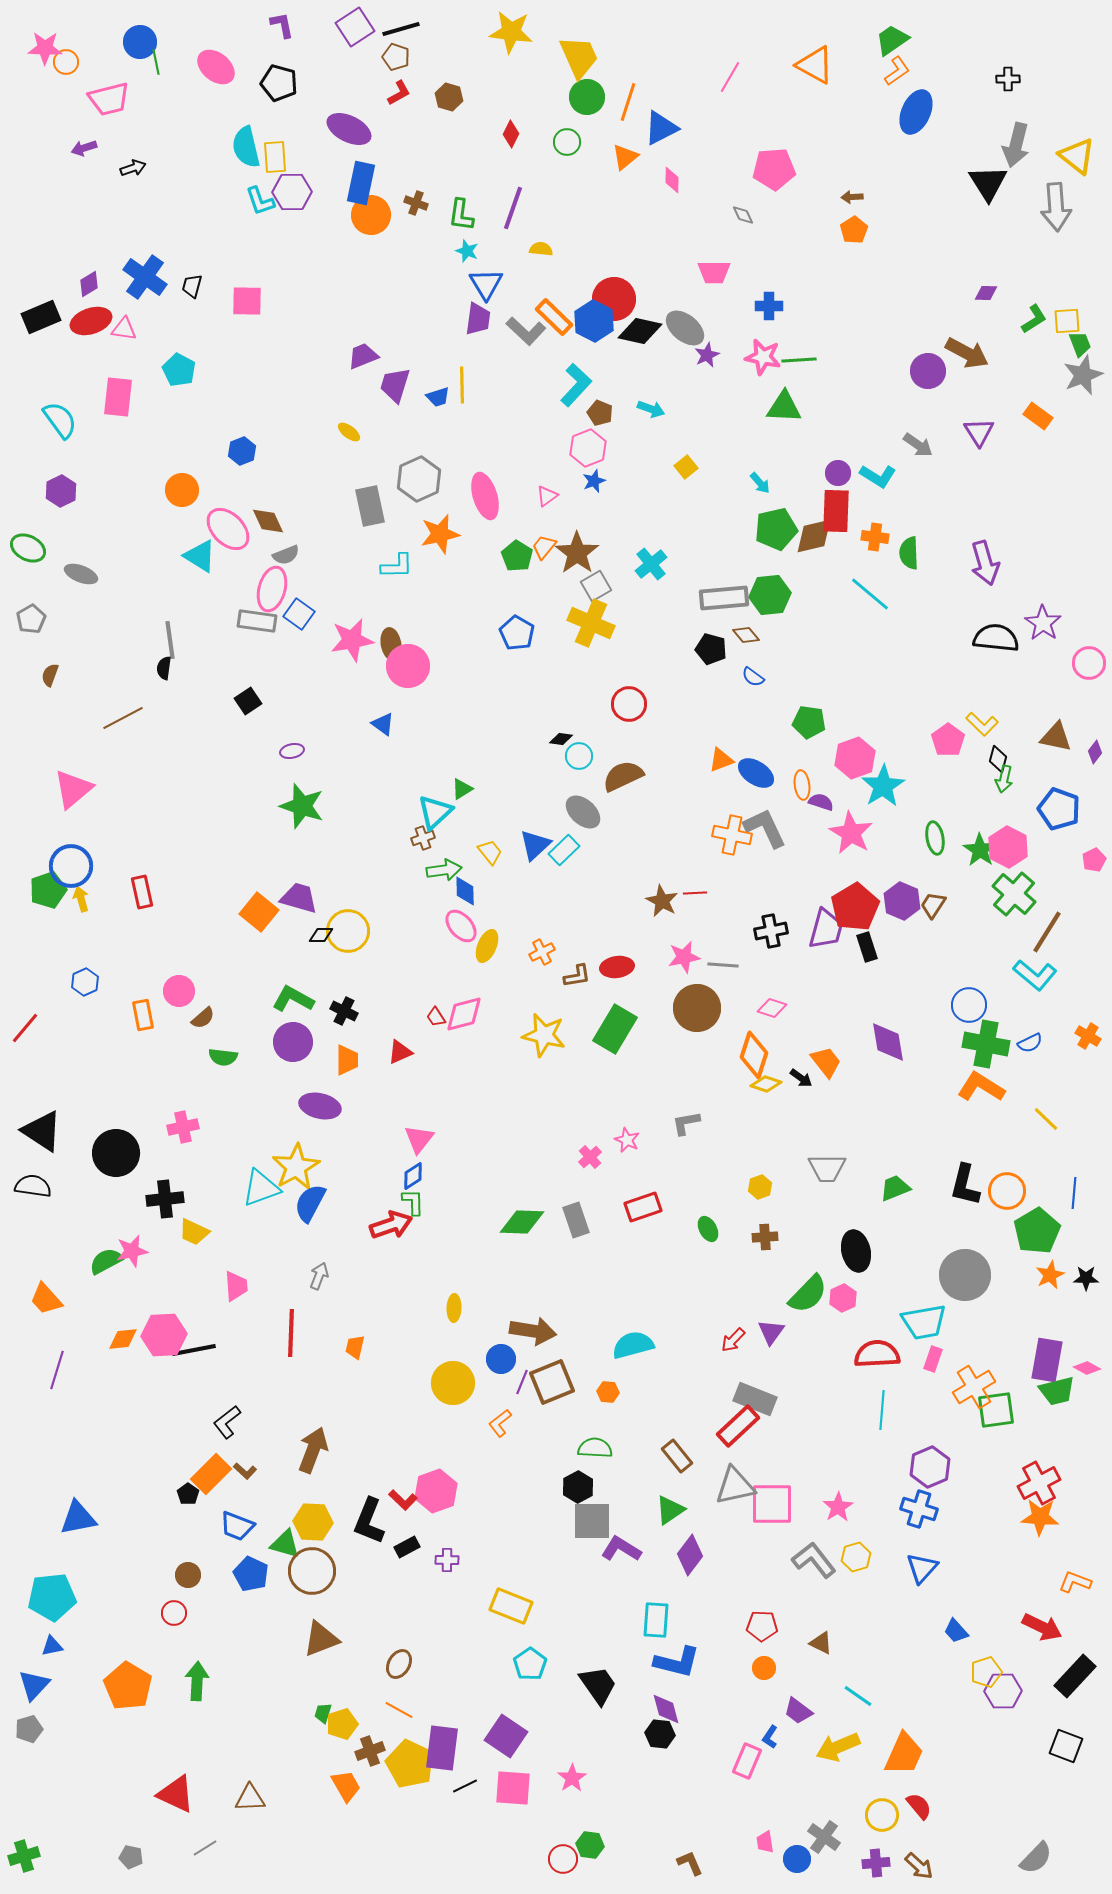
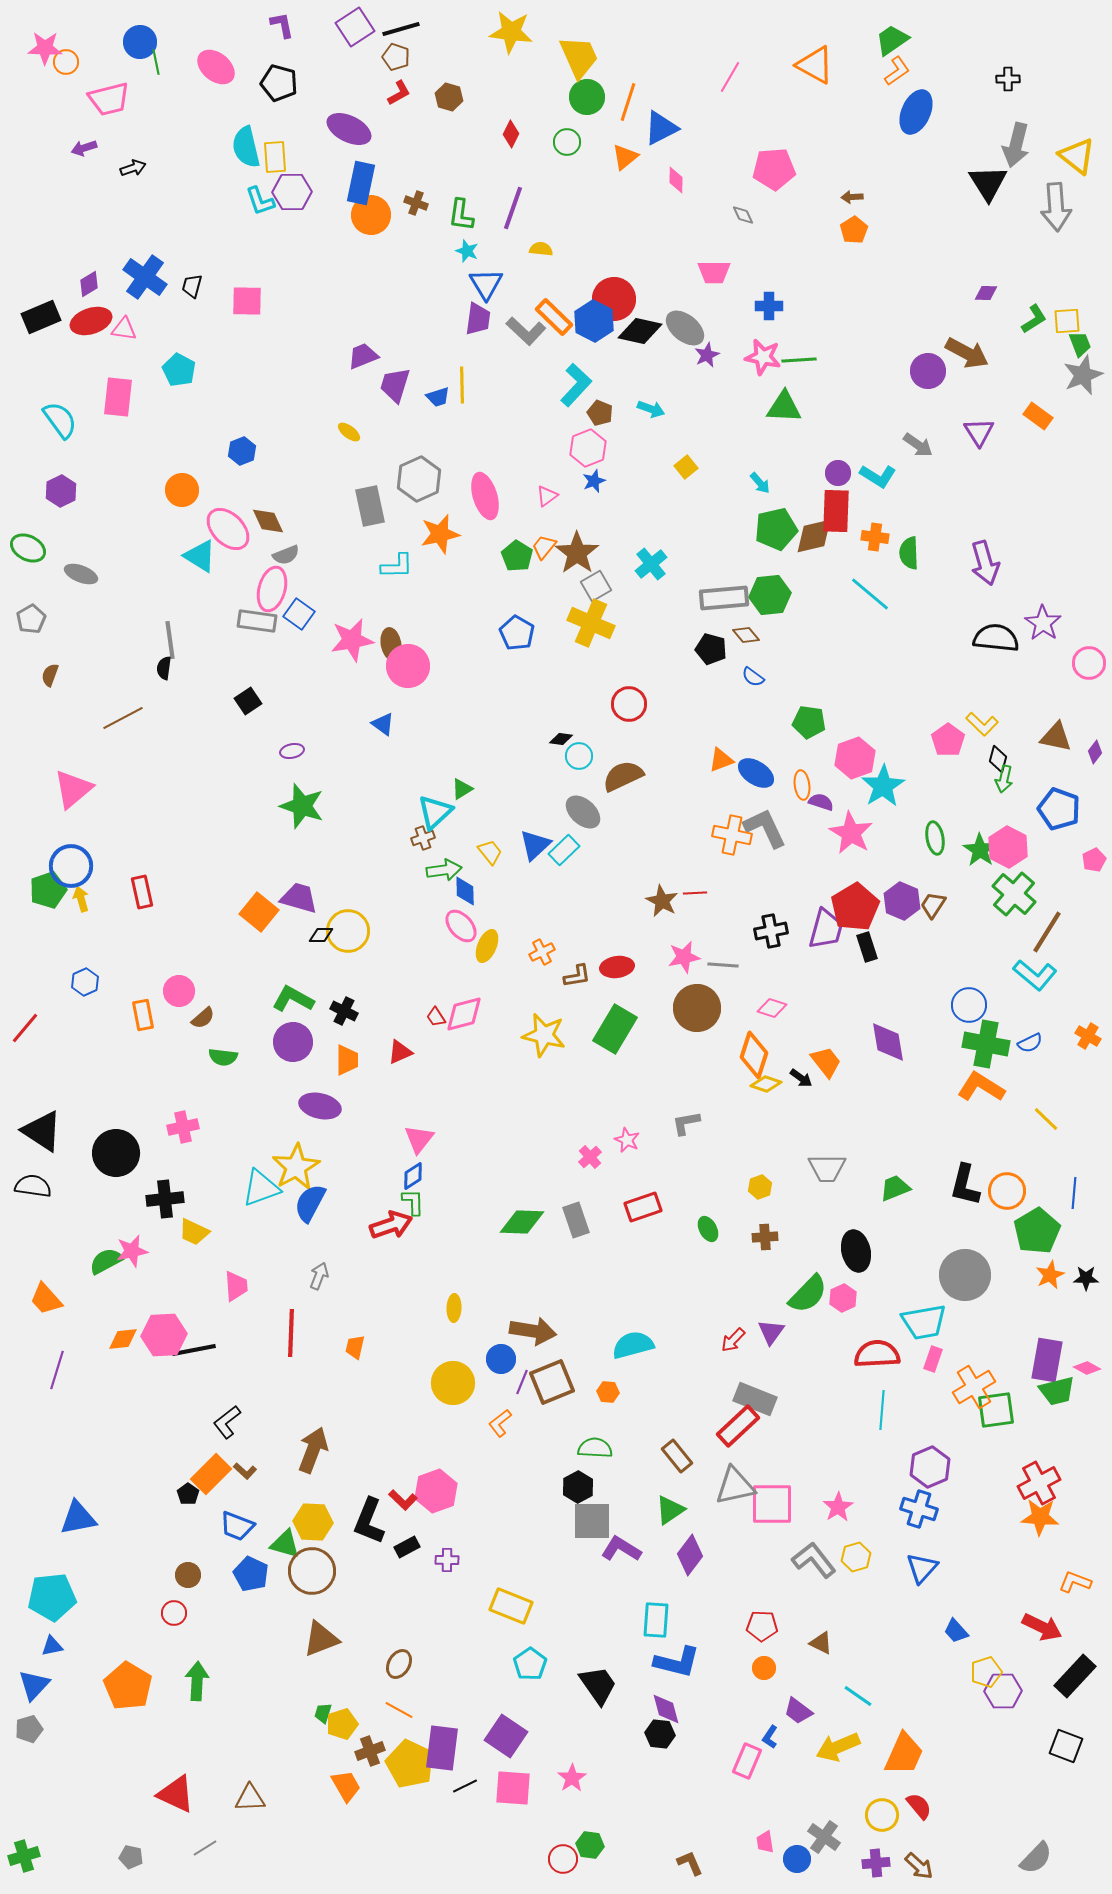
pink diamond at (672, 180): moved 4 px right
